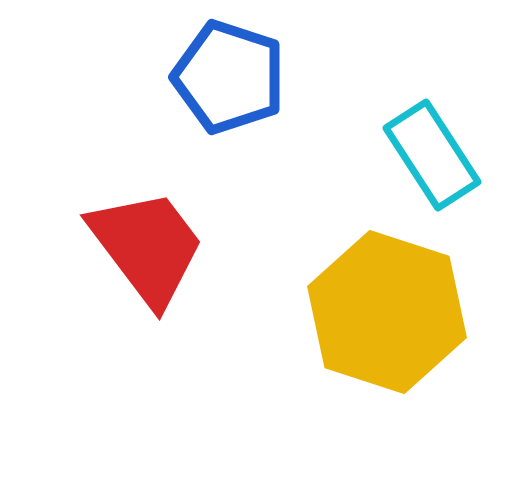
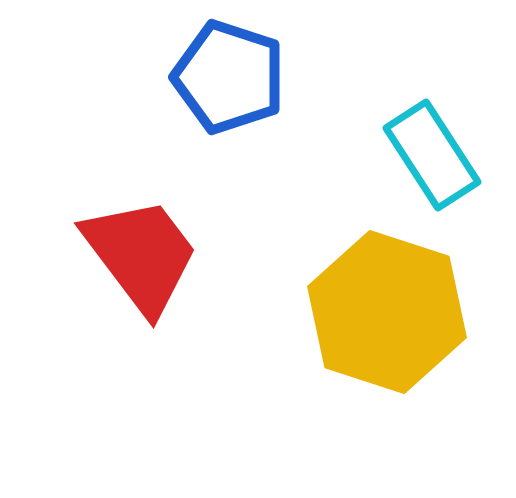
red trapezoid: moved 6 px left, 8 px down
